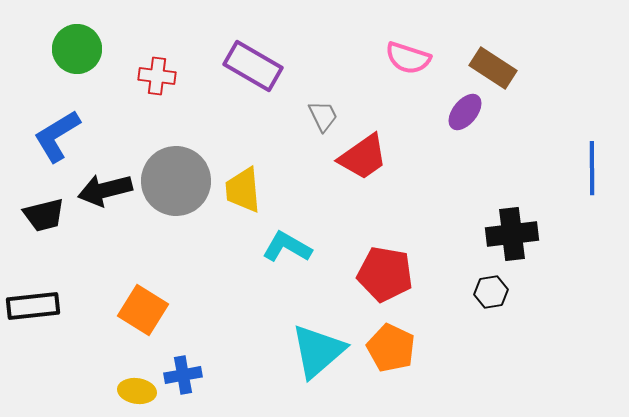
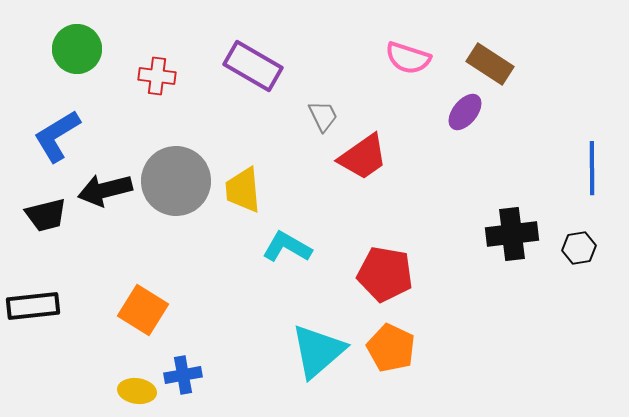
brown rectangle: moved 3 px left, 4 px up
black trapezoid: moved 2 px right
black hexagon: moved 88 px right, 44 px up
